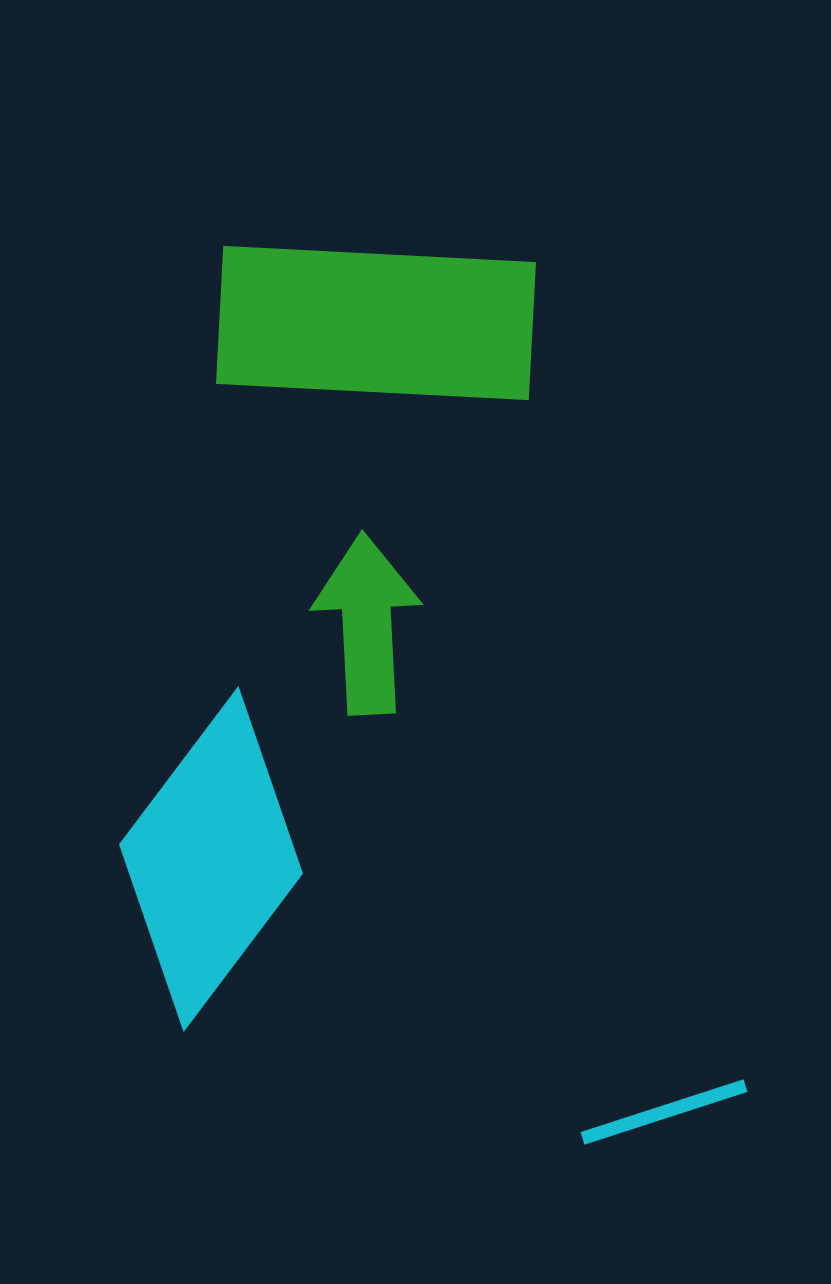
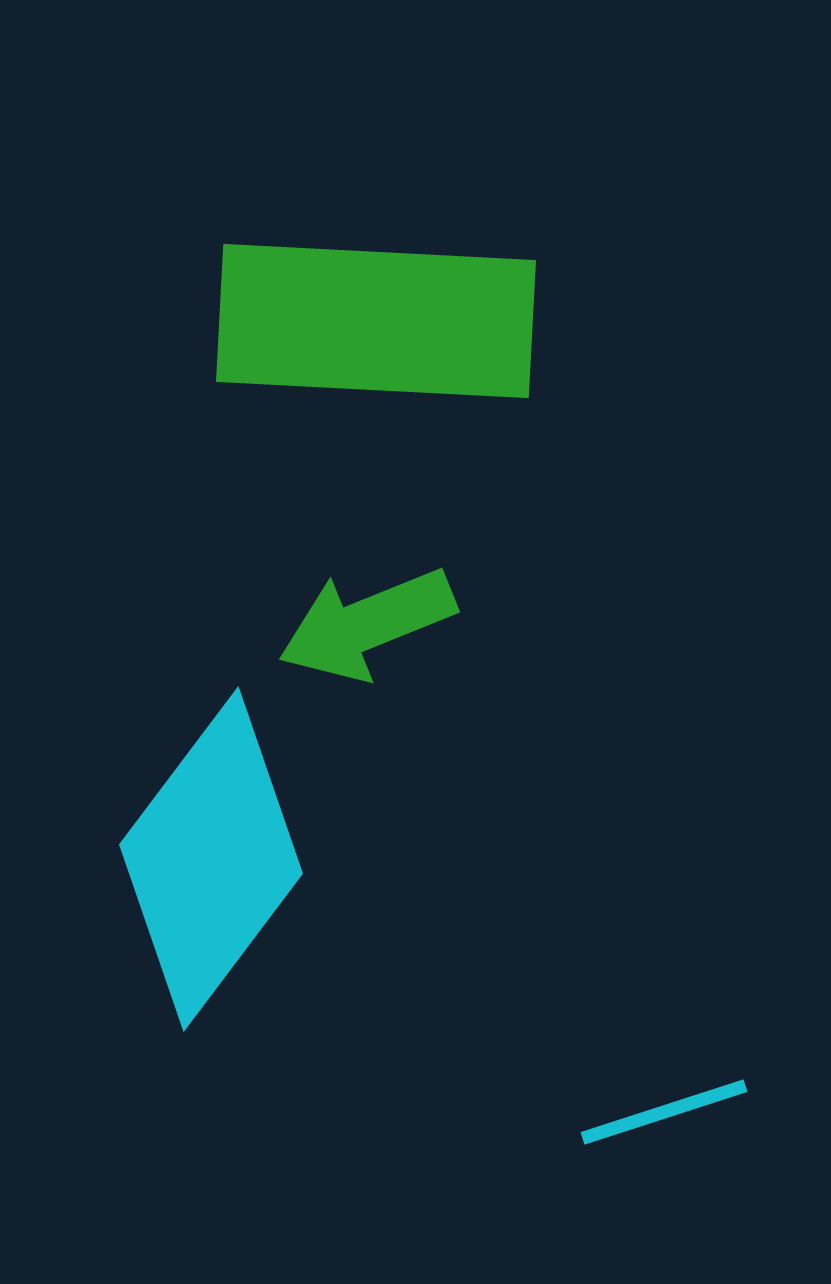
green rectangle: moved 2 px up
green arrow: rotated 109 degrees counterclockwise
